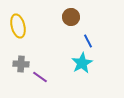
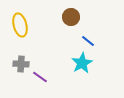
yellow ellipse: moved 2 px right, 1 px up
blue line: rotated 24 degrees counterclockwise
